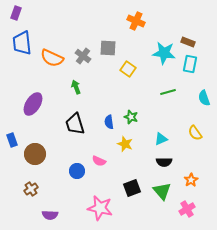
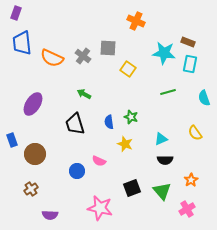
green arrow: moved 8 px right, 7 px down; rotated 40 degrees counterclockwise
black semicircle: moved 1 px right, 2 px up
